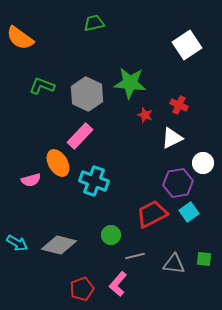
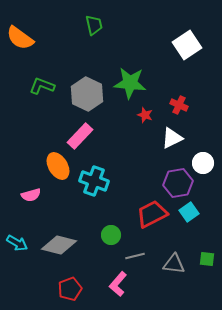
green trapezoid: moved 2 px down; rotated 90 degrees clockwise
orange ellipse: moved 3 px down
pink semicircle: moved 15 px down
green square: moved 3 px right
red pentagon: moved 12 px left
